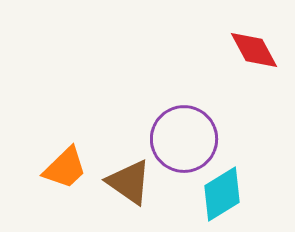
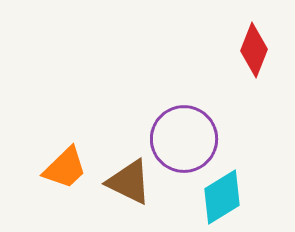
red diamond: rotated 50 degrees clockwise
brown triangle: rotated 9 degrees counterclockwise
cyan diamond: moved 3 px down
